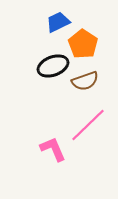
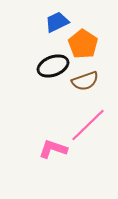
blue trapezoid: moved 1 px left
pink L-shape: rotated 48 degrees counterclockwise
